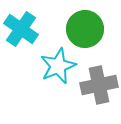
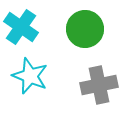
cyan cross: moved 2 px up
cyan star: moved 28 px left, 10 px down; rotated 27 degrees counterclockwise
